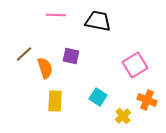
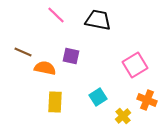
pink line: rotated 42 degrees clockwise
black trapezoid: moved 1 px up
brown line: moved 1 px left, 2 px up; rotated 66 degrees clockwise
orange semicircle: rotated 60 degrees counterclockwise
cyan square: rotated 24 degrees clockwise
yellow rectangle: moved 1 px down
